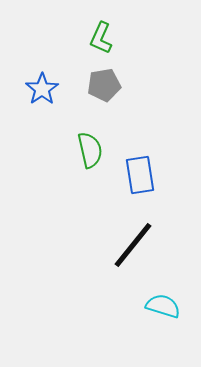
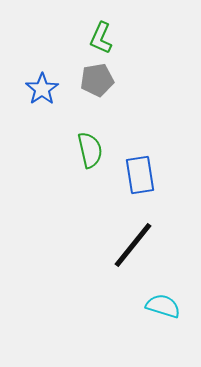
gray pentagon: moved 7 px left, 5 px up
